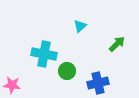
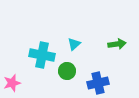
cyan triangle: moved 6 px left, 18 px down
green arrow: rotated 36 degrees clockwise
cyan cross: moved 2 px left, 1 px down
pink star: moved 2 px up; rotated 24 degrees counterclockwise
